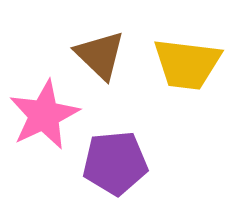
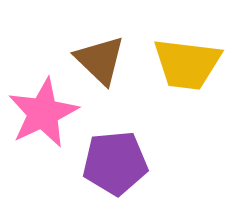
brown triangle: moved 5 px down
pink star: moved 1 px left, 2 px up
